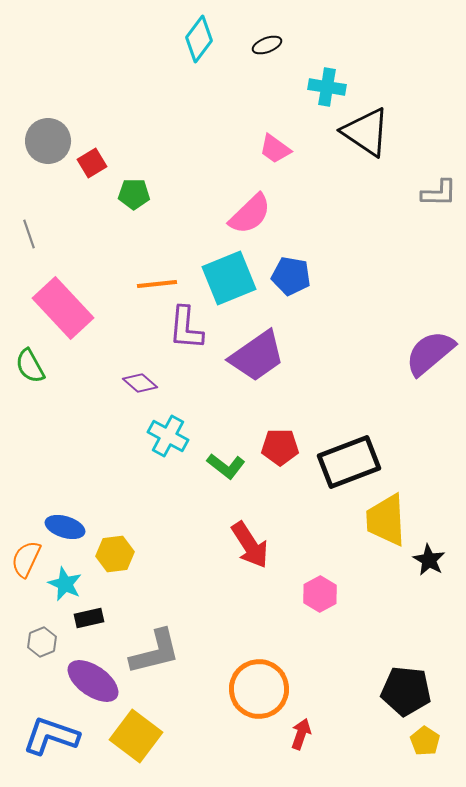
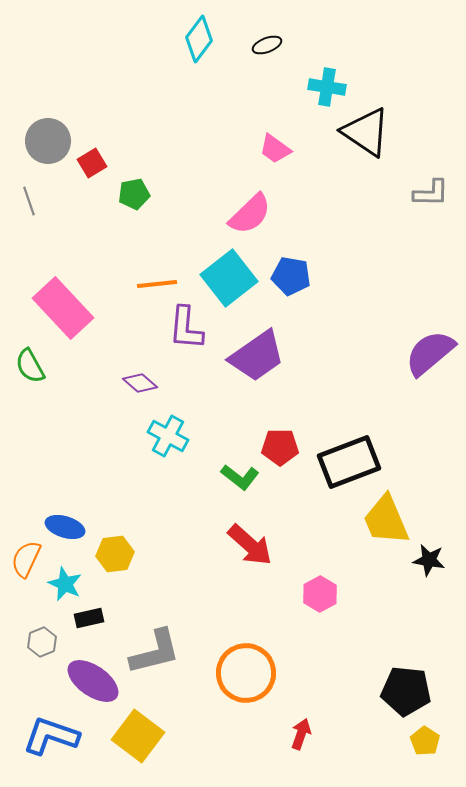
gray L-shape at (439, 193): moved 8 px left
green pentagon at (134, 194): rotated 12 degrees counterclockwise
gray line at (29, 234): moved 33 px up
cyan square at (229, 278): rotated 16 degrees counterclockwise
green L-shape at (226, 466): moved 14 px right, 11 px down
yellow trapezoid at (386, 520): rotated 20 degrees counterclockwise
red arrow at (250, 545): rotated 15 degrees counterclockwise
black star at (429, 560): rotated 20 degrees counterclockwise
orange circle at (259, 689): moved 13 px left, 16 px up
yellow square at (136, 736): moved 2 px right
